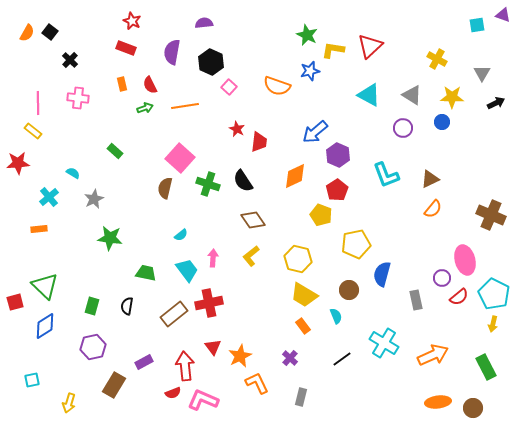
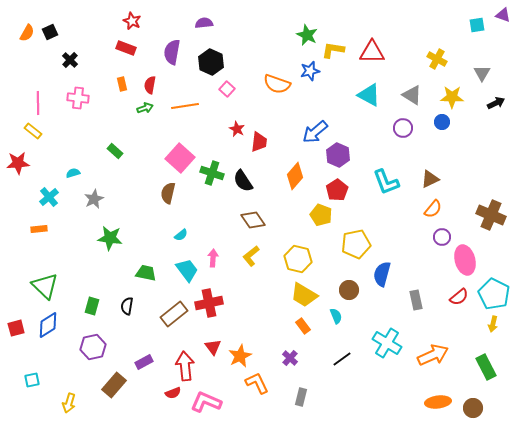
black square at (50, 32): rotated 28 degrees clockwise
red triangle at (370, 46): moved 2 px right, 6 px down; rotated 44 degrees clockwise
red semicircle at (150, 85): rotated 36 degrees clockwise
orange semicircle at (277, 86): moved 2 px up
pink square at (229, 87): moved 2 px left, 2 px down
cyan semicircle at (73, 173): rotated 48 degrees counterclockwise
cyan L-shape at (386, 175): moved 7 px down
orange diamond at (295, 176): rotated 24 degrees counterclockwise
green cross at (208, 184): moved 4 px right, 11 px up
brown semicircle at (165, 188): moved 3 px right, 5 px down
purple circle at (442, 278): moved 41 px up
red square at (15, 302): moved 1 px right, 26 px down
blue diamond at (45, 326): moved 3 px right, 1 px up
cyan cross at (384, 343): moved 3 px right
brown rectangle at (114, 385): rotated 10 degrees clockwise
pink L-shape at (203, 400): moved 3 px right, 2 px down
